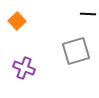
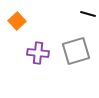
black line: rotated 14 degrees clockwise
purple cross: moved 14 px right, 15 px up; rotated 15 degrees counterclockwise
